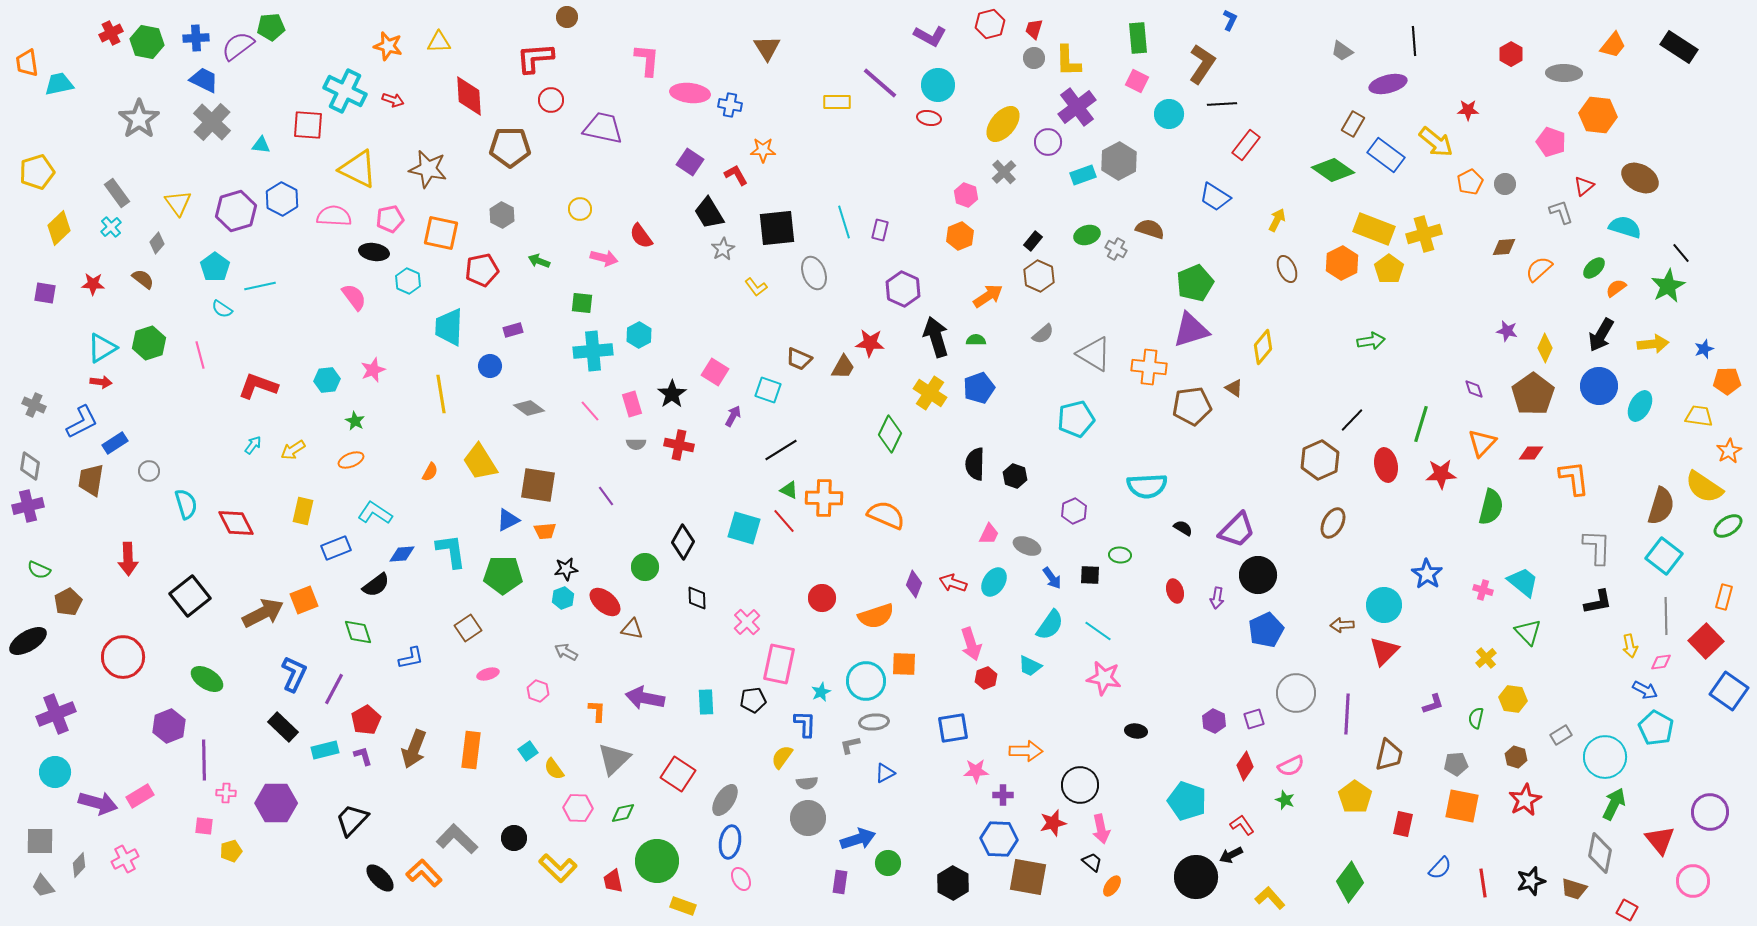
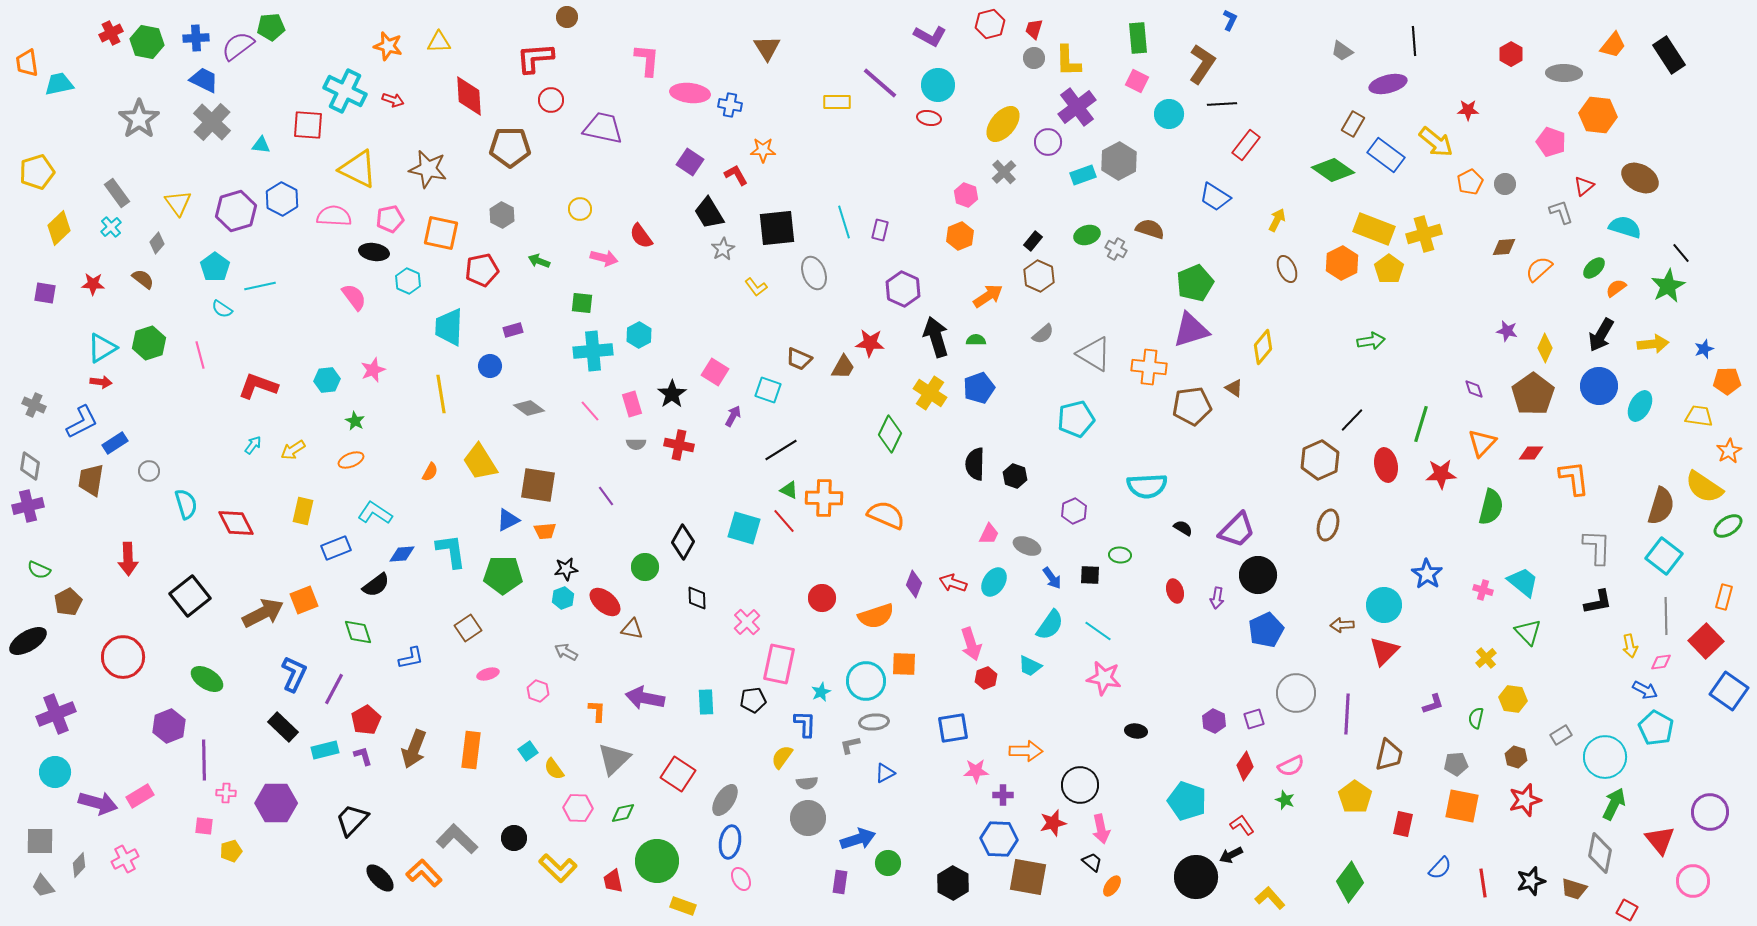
black rectangle at (1679, 47): moved 10 px left, 8 px down; rotated 24 degrees clockwise
brown ellipse at (1333, 523): moved 5 px left, 2 px down; rotated 12 degrees counterclockwise
red star at (1525, 800): rotated 12 degrees clockwise
